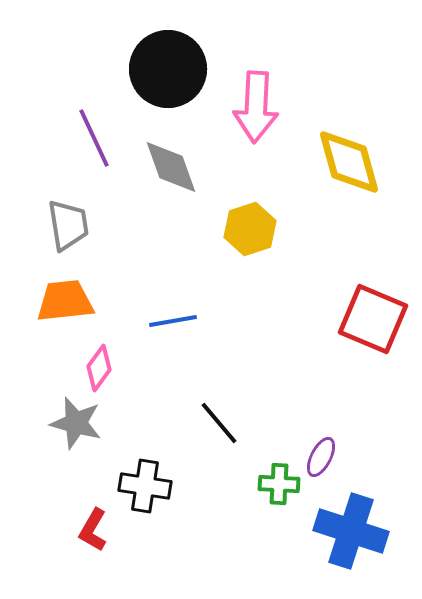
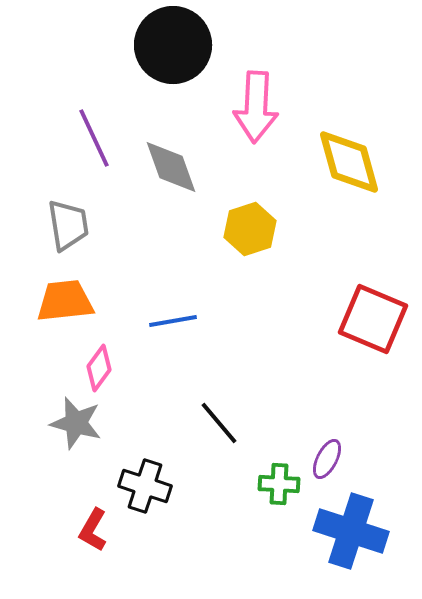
black circle: moved 5 px right, 24 px up
purple ellipse: moved 6 px right, 2 px down
black cross: rotated 9 degrees clockwise
